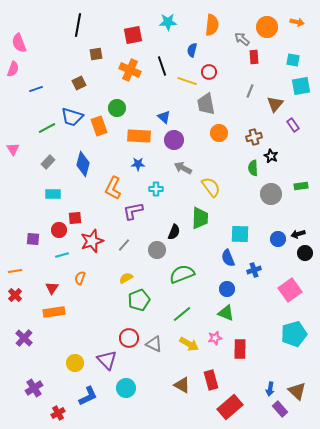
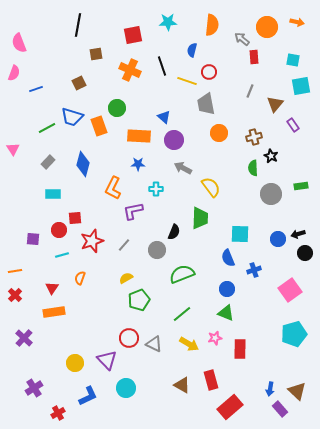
pink semicircle at (13, 69): moved 1 px right, 4 px down
